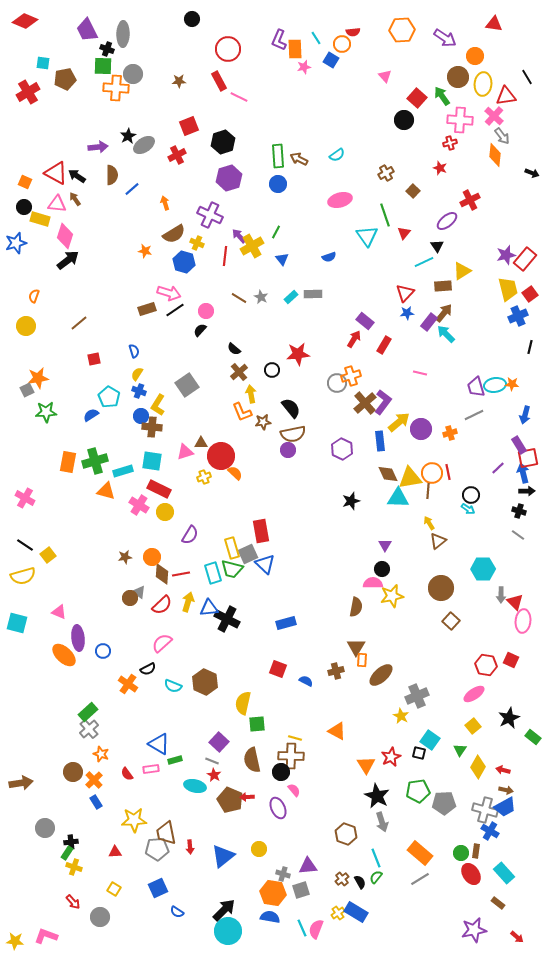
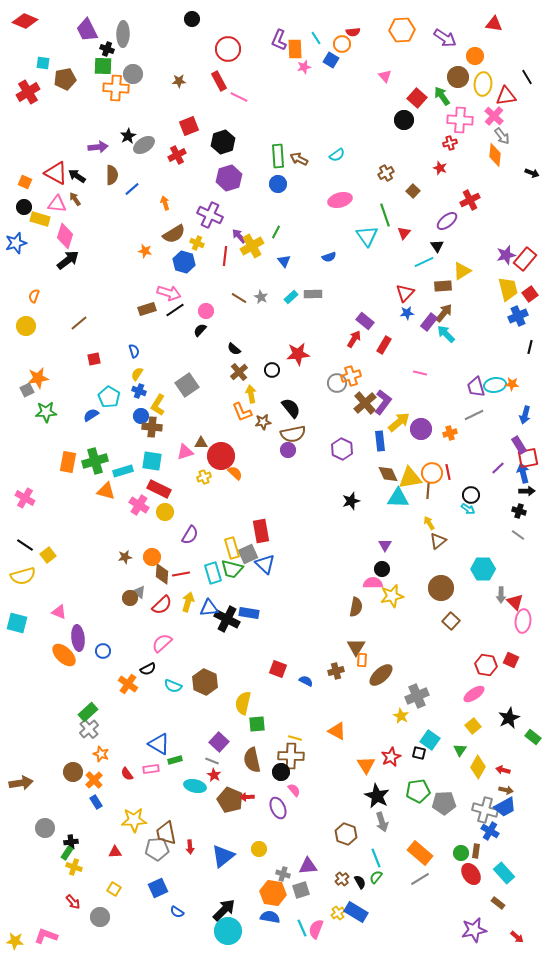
blue triangle at (282, 259): moved 2 px right, 2 px down
blue rectangle at (286, 623): moved 37 px left, 10 px up; rotated 24 degrees clockwise
